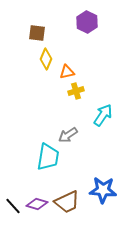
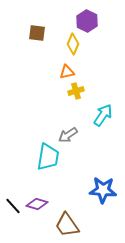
purple hexagon: moved 1 px up
yellow diamond: moved 27 px right, 15 px up
brown trapezoid: moved 23 px down; rotated 80 degrees clockwise
